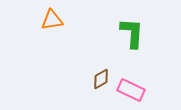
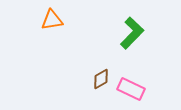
green L-shape: rotated 40 degrees clockwise
pink rectangle: moved 1 px up
